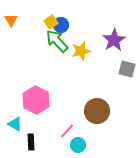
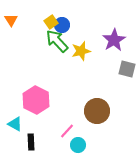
blue circle: moved 1 px right
